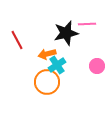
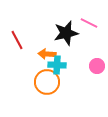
pink line: moved 2 px right, 1 px up; rotated 30 degrees clockwise
orange arrow: rotated 18 degrees clockwise
cyan cross: rotated 36 degrees clockwise
